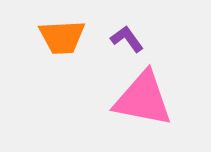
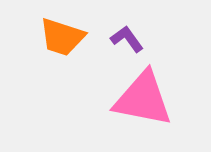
orange trapezoid: rotated 21 degrees clockwise
